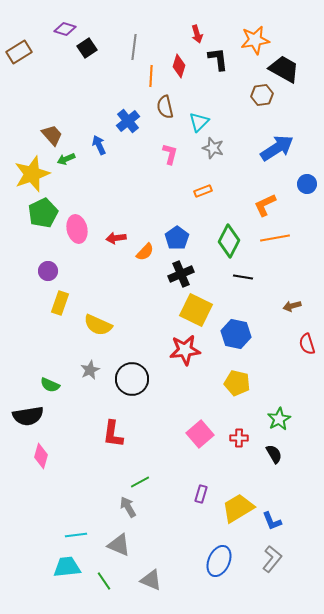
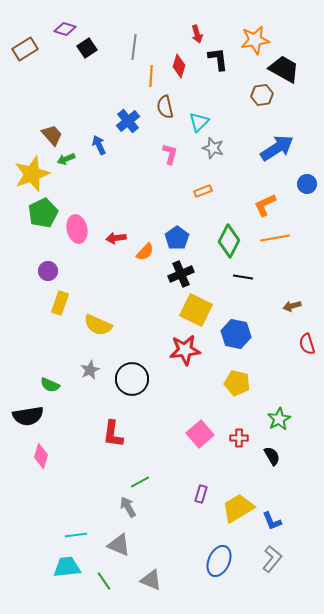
brown rectangle at (19, 52): moved 6 px right, 3 px up
black semicircle at (274, 454): moved 2 px left, 2 px down
